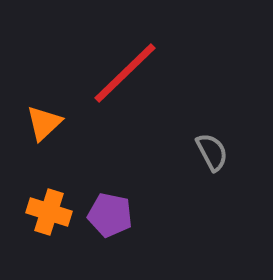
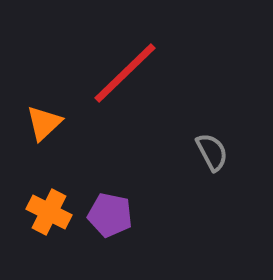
orange cross: rotated 9 degrees clockwise
